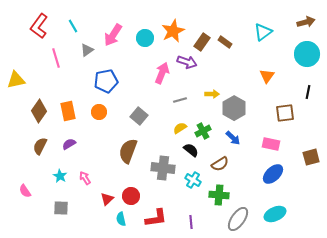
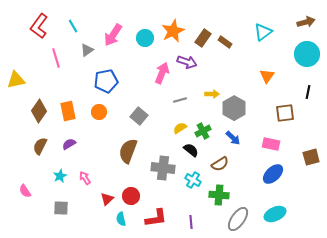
brown rectangle at (202, 42): moved 1 px right, 4 px up
cyan star at (60, 176): rotated 16 degrees clockwise
